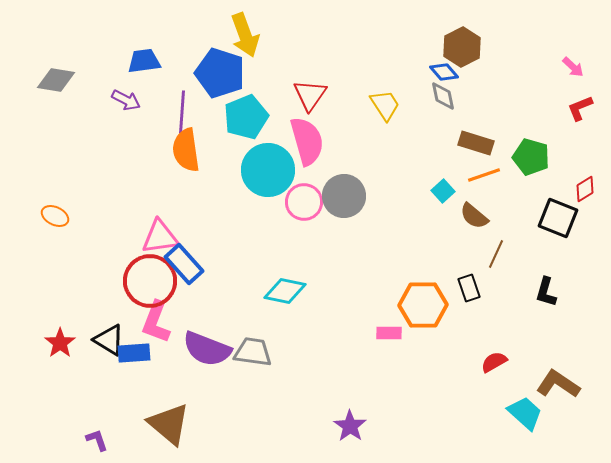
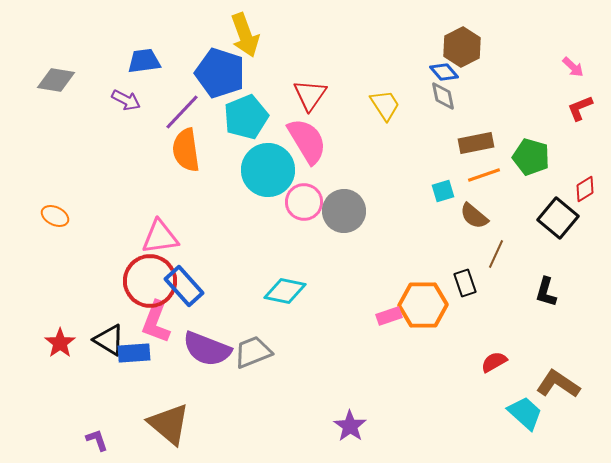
purple line at (182, 112): rotated 39 degrees clockwise
pink semicircle at (307, 141): rotated 15 degrees counterclockwise
brown rectangle at (476, 143): rotated 28 degrees counterclockwise
cyan square at (443, 191): rotated 25 degrees clockwise
gray circle at (344, 196): moved 15 px down
black square at (558, 218): rotated 18 degrees clockwise
blue rectangle at (184, 264): moved 22 px down
black rectangle at (469, 288): moved 4 px left, 5 px up
pink rectangle at (389, 333): moved 17 px up; rotated 20 degrees counterclockwise
gray trapezoid at (253, 352): rotated 30 degrees counterclockwise
